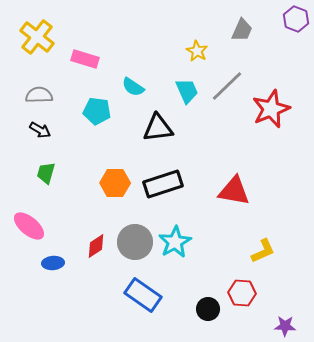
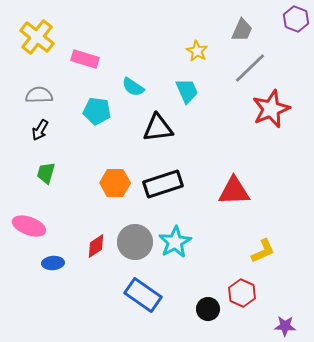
gray line: moved 23 px right, 18 px up
black arrow: rotated 90 degrees clockwise
red triangle: rotated 12 degrees counterclockwise
pink ellipse: rotated 20 degrees counterclockwise
red hexagon: rotated 20 degrees clockwise
